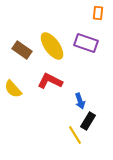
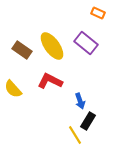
orange rectangle: rotated 72 degrees counterclockwise
purple rectangle: rotated 20 degrees clockwise
